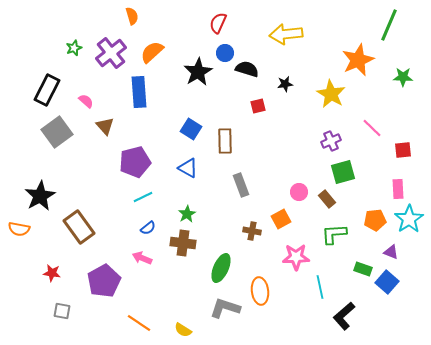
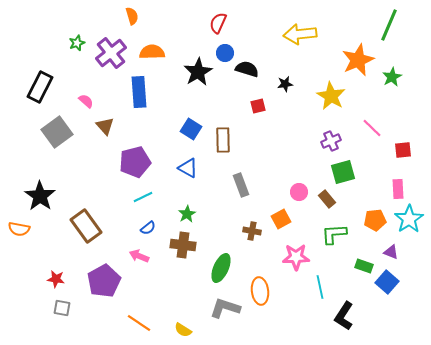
yellow arrow at (286, 34): moved 14 px right
green star at (74, 48): moved 3 px right, 5 px up
orange semicircle at (152, 52): rotated 40 degrees clockwise
green star at (403, 77): moved 11 px left; rotated 30 degrees counterclockwise
black rectangle at (47, 90): moved 7 px left, 3 px up
yellow star at (331, 94): moved 2 px down
brown rectangle at (225, 141): moved 2 px left, 1 px up
black star at (40, 196): rotated 8 degrees counterclockwise
brown rectangle at (79, 227): moved 7 px right, 1 px up
brown cross at (183, 243): moved 2 px down
pink arrow at (142, 258): moved 3 px left, 2 px up
green rectangle at (363, 269): moved 1 px right, 3 px up
red star at (52, 273): moved 4 px right, 6 px down
gray square at (62, 311): moved 3 px up
black L-shape at (344, 316): rotated 16 degrees counterclockwise
